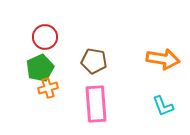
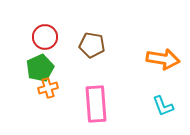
brown pentagon: moved 2 px left, 16 px up
